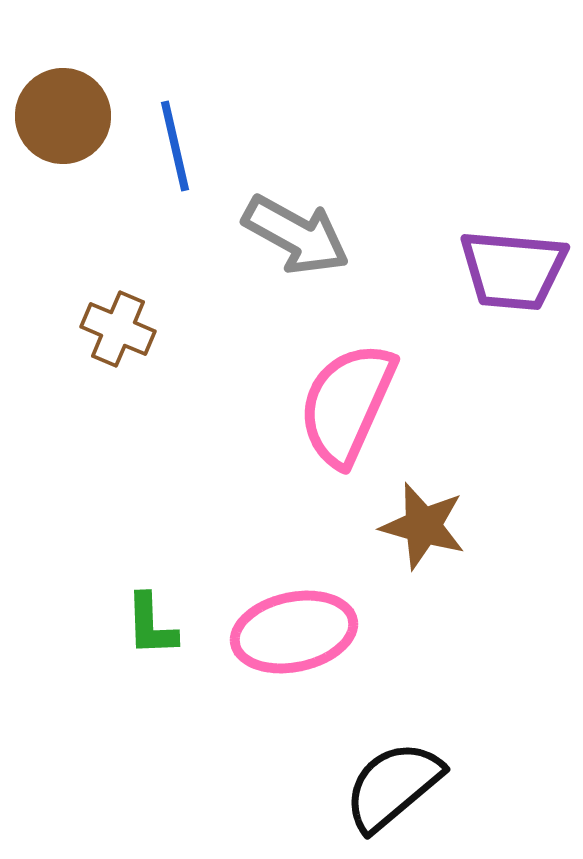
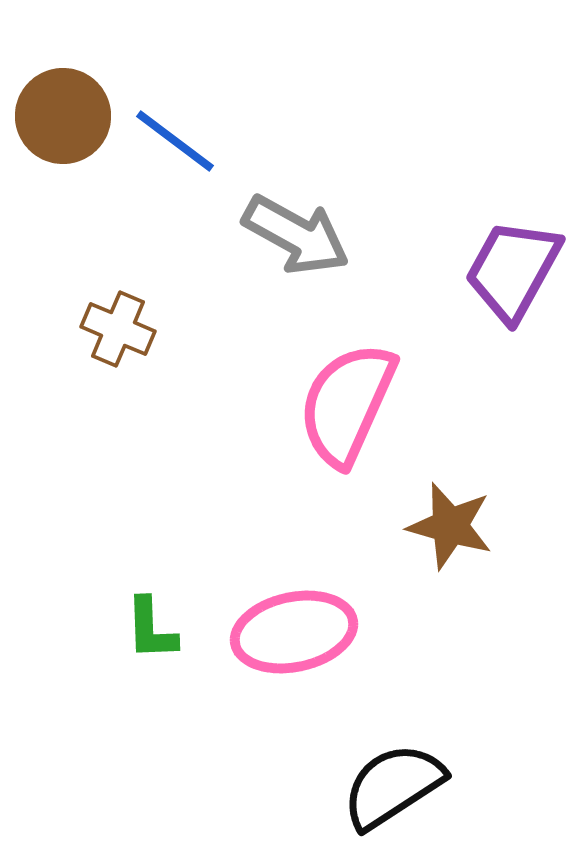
blue line: moved 5 px up; rotated 40 degrees counterclockwise
purple trapezoid: rotated 114 degrees clockwise
brown star: moved 27 px right
green L-shape: moved 4 px down
black semicircle: rotated 7 degrees clockwise
